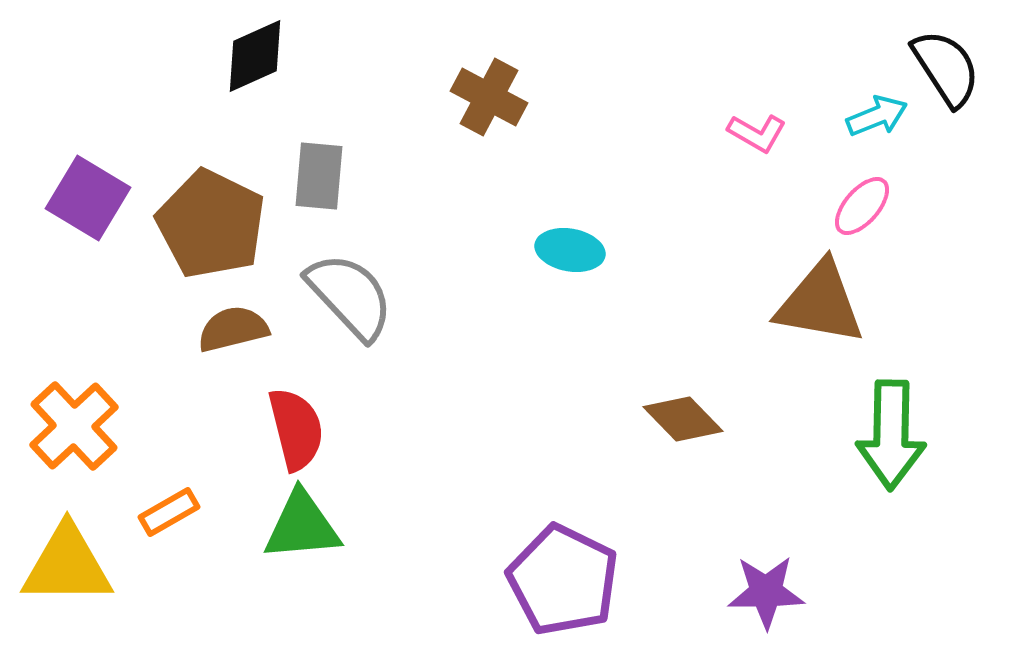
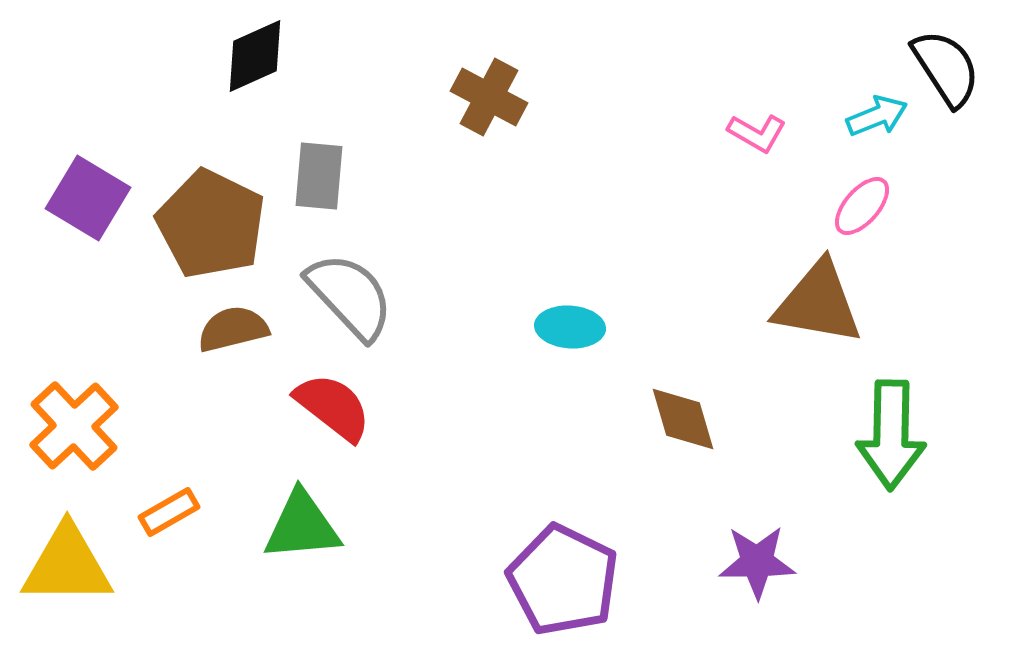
cyan ellipse: moved 77 px down; rotated 6 degrees counterclockwise
brown triangle: moved 2 px left
brown diamond: rotated 28 degrees clockwise
red semicircle: moved 37 px right, 22 px up; rotated 38 degrees counterclockwise
purple star: moved 9 px left, 30 px up
